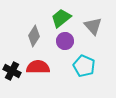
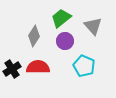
black cross: moved 2 px up; rotated 30 degrees clockwise
